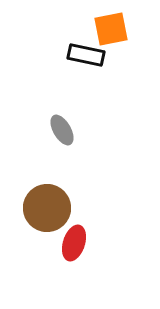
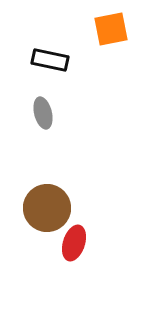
black rectangle: moved 36 px left, 5 px down
gray ellipse: moved 19 px left, 17 px up; rotated 16 degrees clockwise
